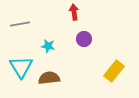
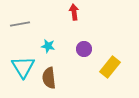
purple circle: moved 10 px down
cyan triangle: moved 2 px right
yellow rectangle: moved 4 px left, 4 px up
brown semicircle: rotated 90 degrees counterclockwise
